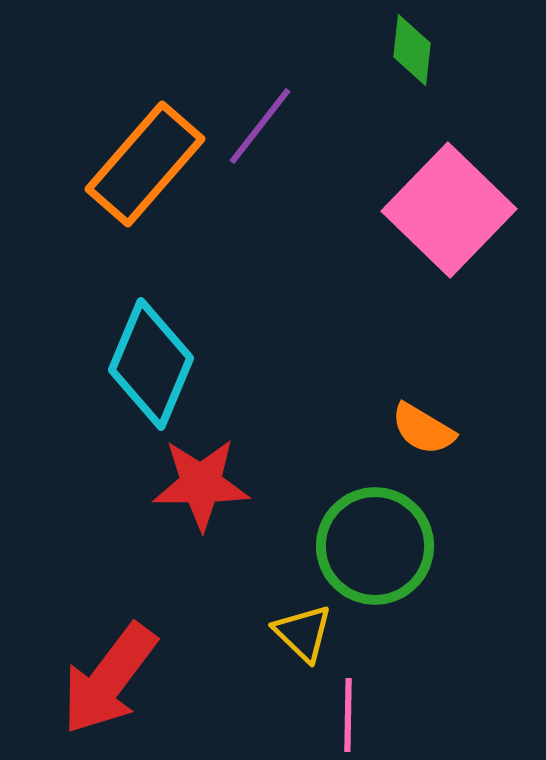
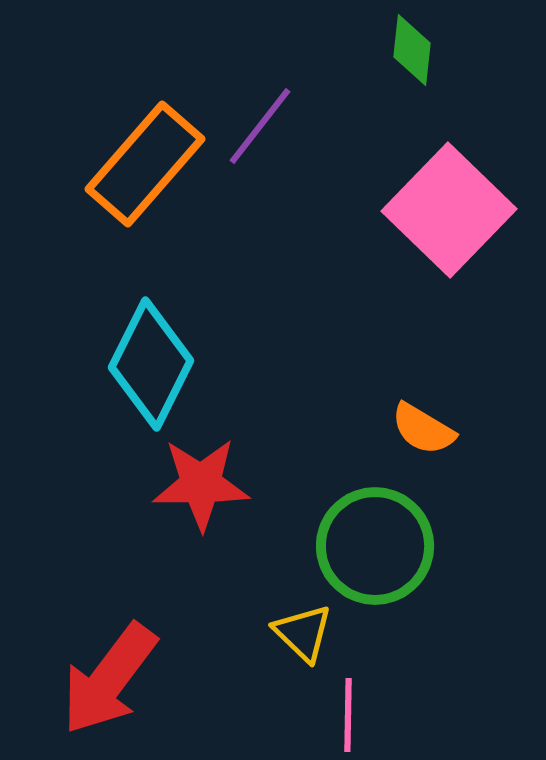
cyan diamond: rotated 4 degrees clockwise
